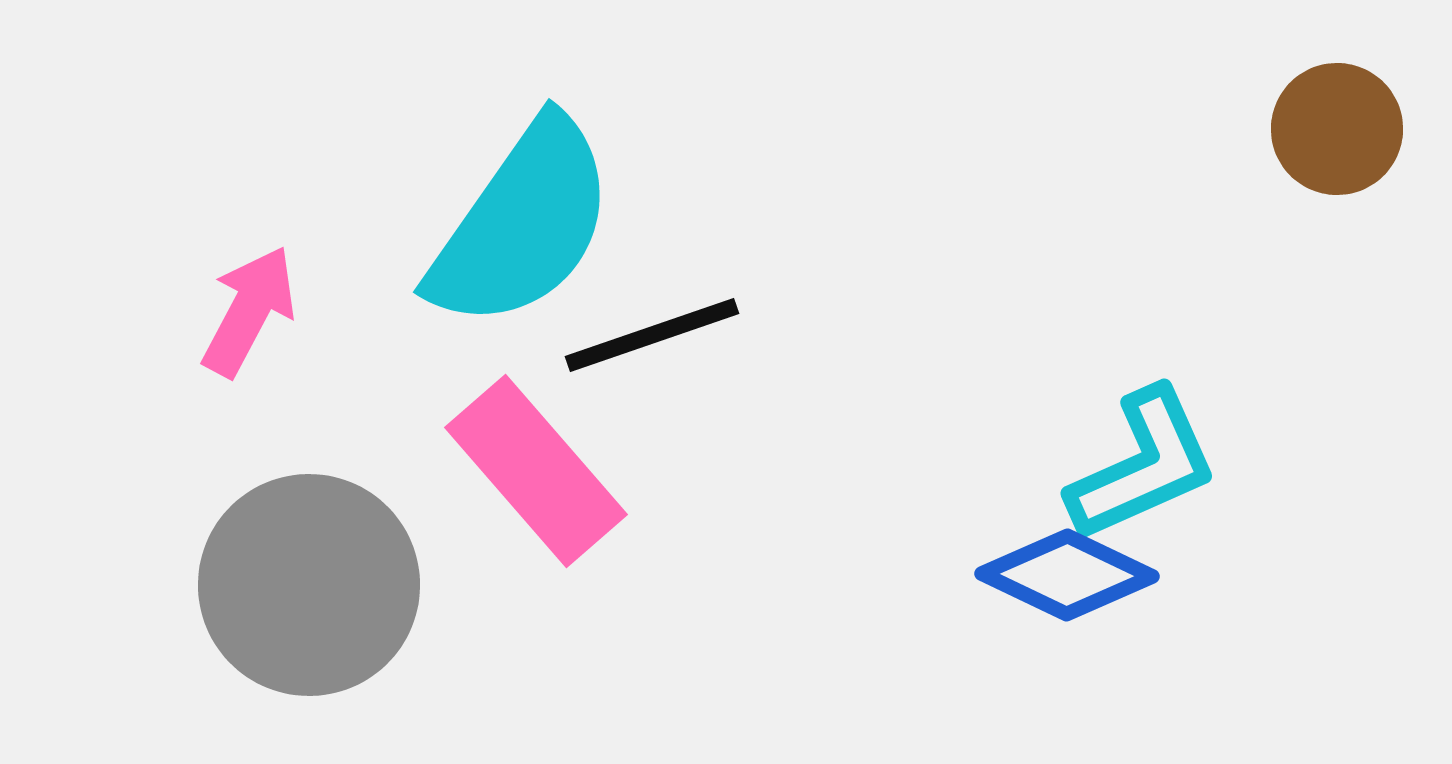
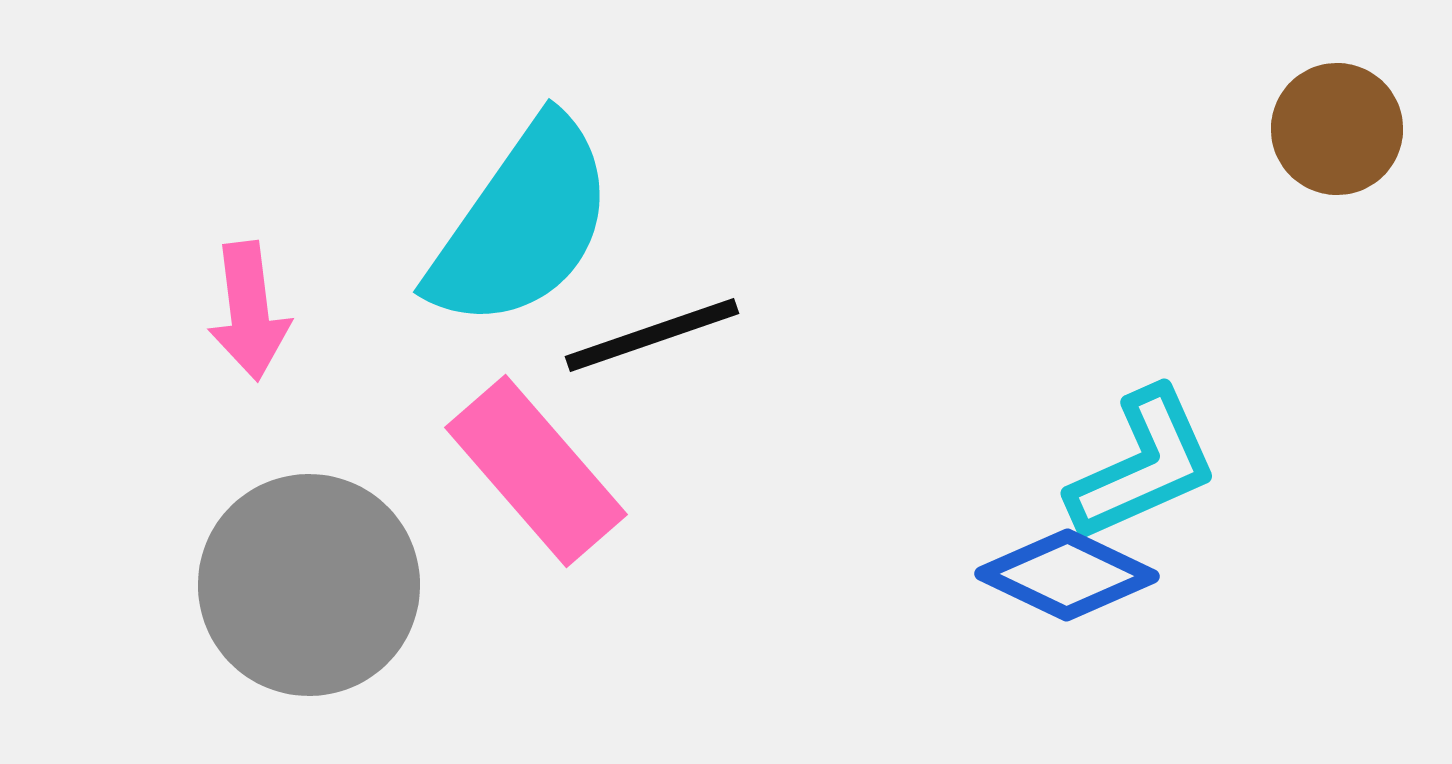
pink arrow: rotated 145 degrees clockwise
